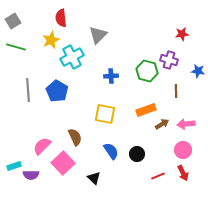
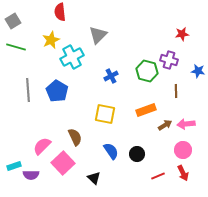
red semicircle: moved 1 px left, 6 px up
blue cross: rotated 24 degrees counterclockwise
brown arrow: moved 3 px right, 1 px down
